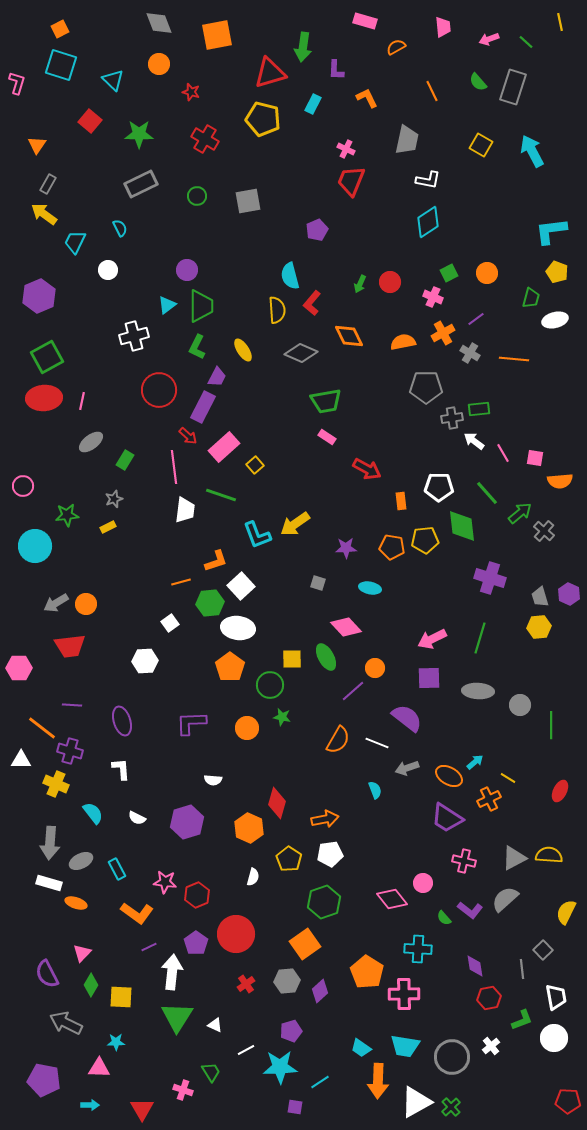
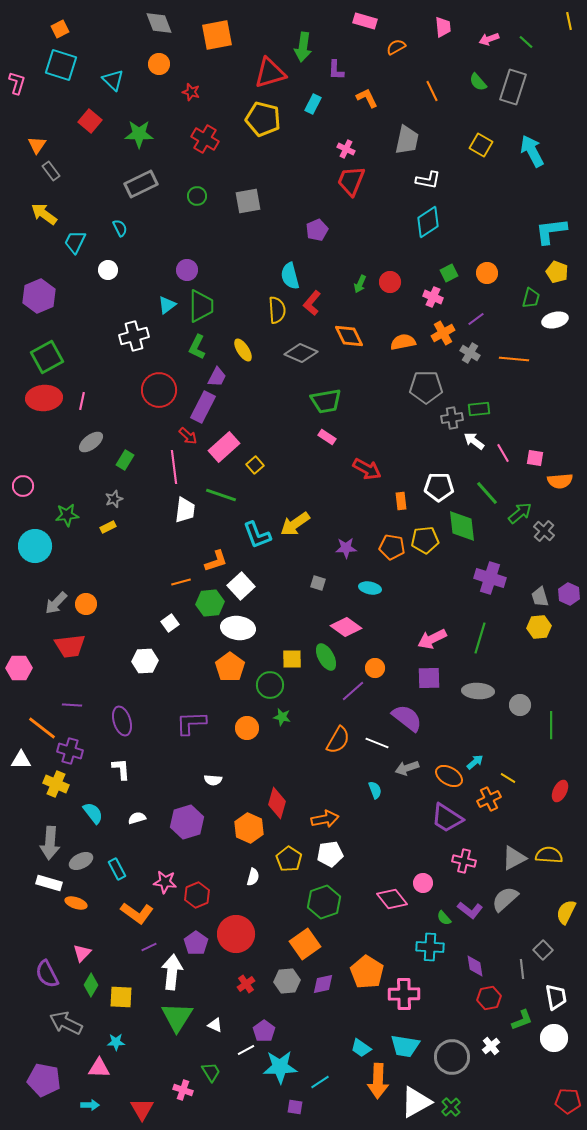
yellow line at (560, 22): moved 9 px right, 1 px up
gray rectangle at (48, 184): moved 3 px right, 13 px up; rotated 66 degrees counterclockwise
gray arrow at (56, 603): rotated 15 degrees counterclockwise
pink diamond at (346, 627): rotated 12 degrees counterclockwise
white semicircle at (137, 818): rotated 138 degrees clockwise
cyan cross at (418, 949): moved 12 px right, 2 px up
purple diamond at (320, 991): moved 3 px right, 7 px up; rotated 30 degrees clockwise
purple pentagon at (291, 1031): moved 27 px left; rotated 20 degrees counterclockwise
